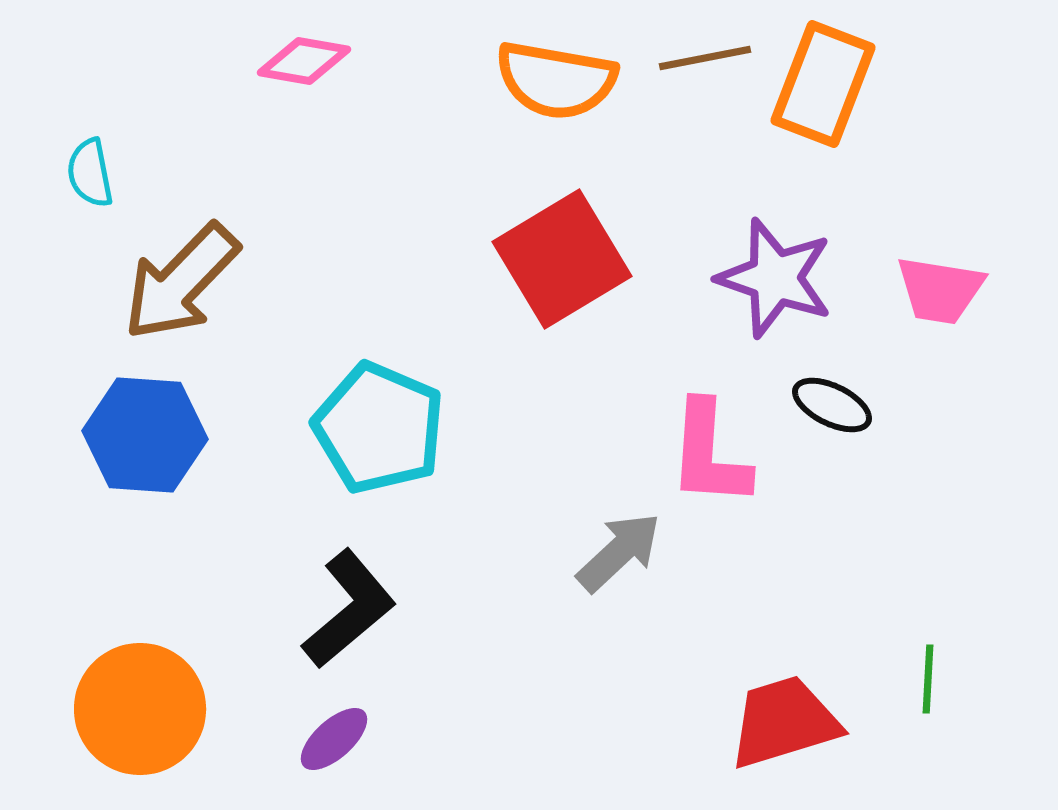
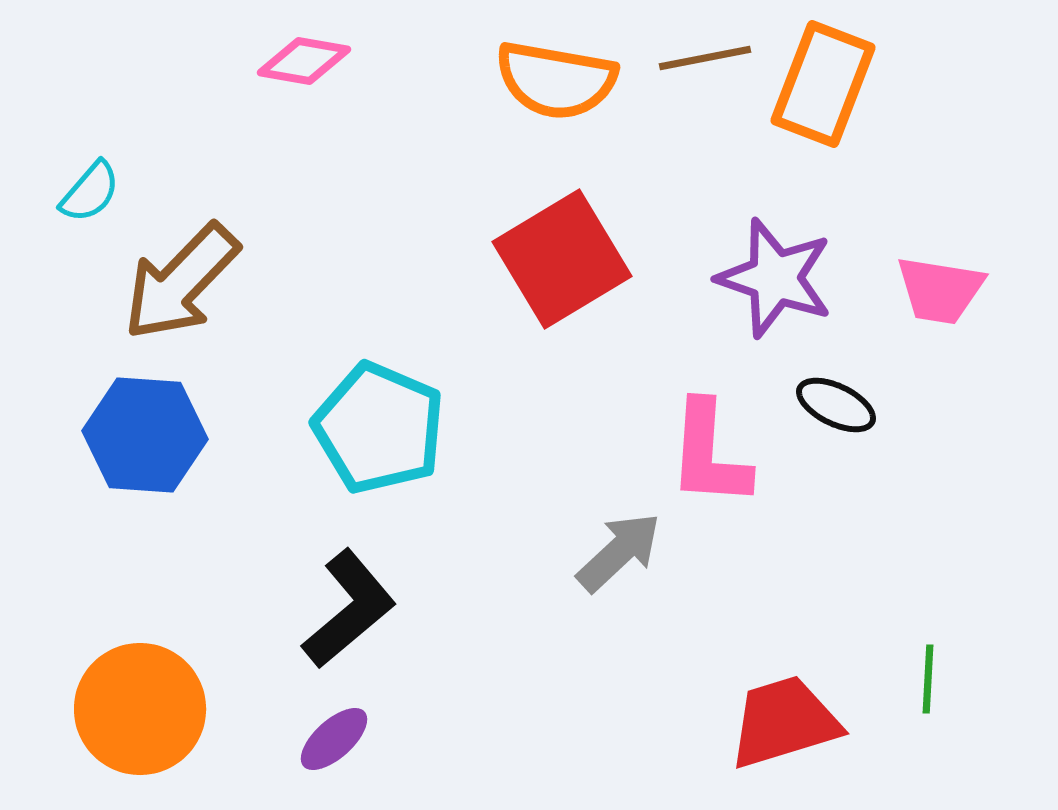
cyan semicircle: moved 19 px down; rotated 128 degrees counterclockwise
black ellipse: moved 4 px right
